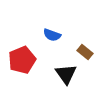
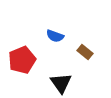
blue semicircle: moved 3 px right, 1 px down
black triangle: moved 5 px left, 9 px down
